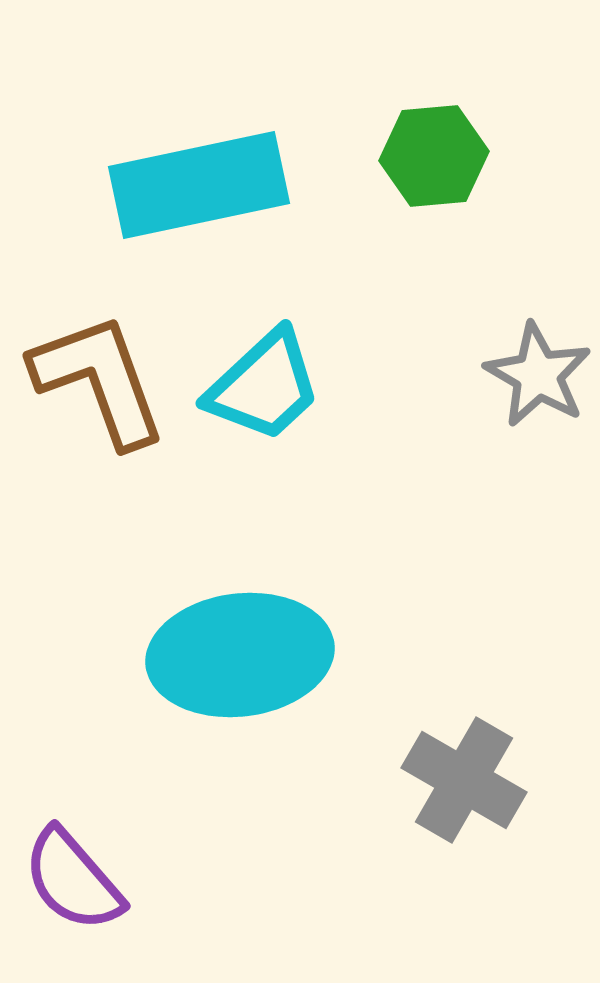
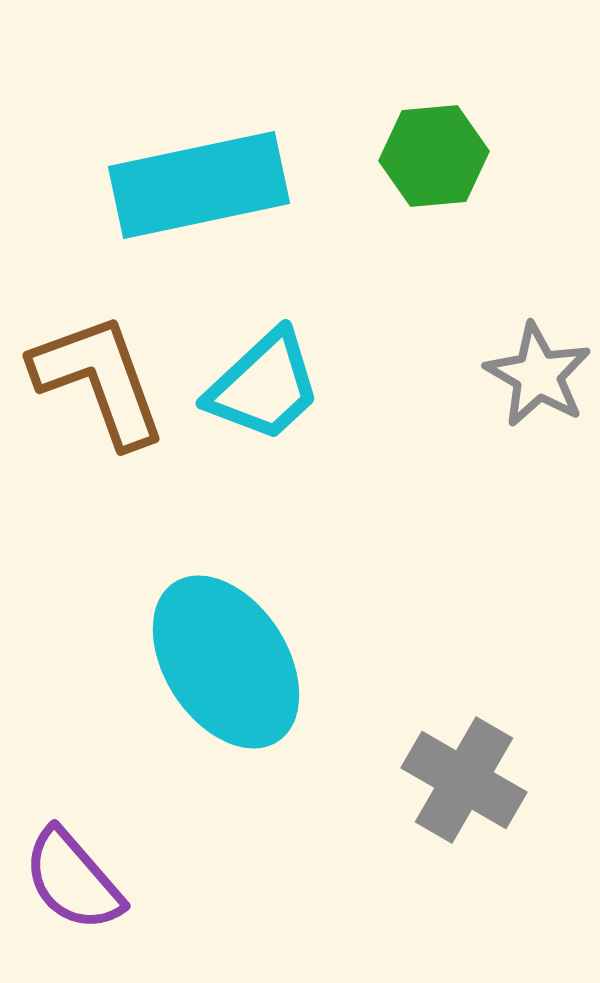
cyan ellipse: moved 14 px left, 7 px down; rotated 64 degrees clockwise
